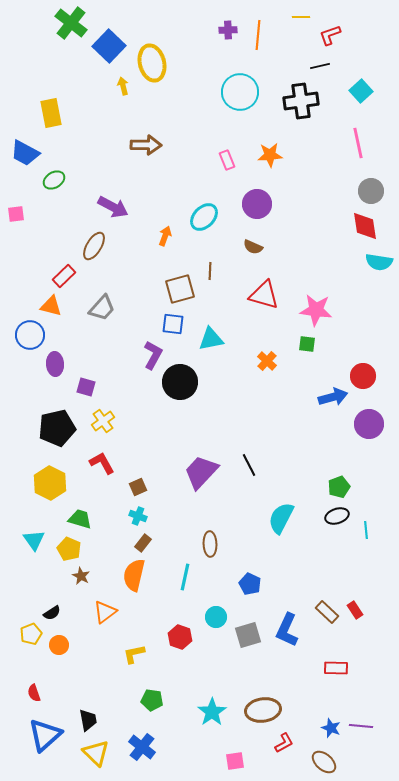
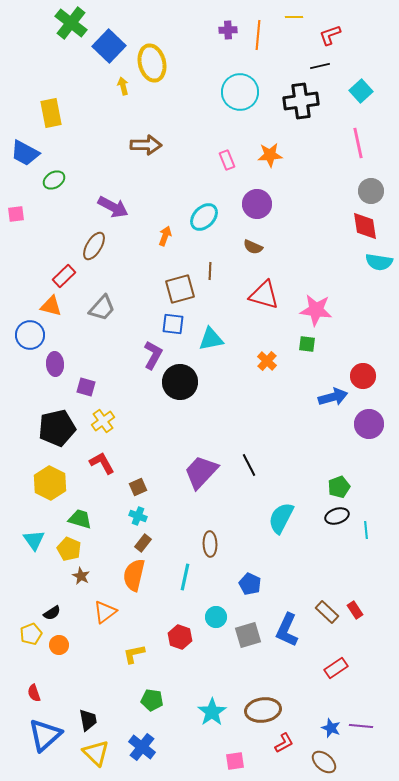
yellow line at (301, 17): moved 7 px left
red rectangle at (336, 668): rotated 35 degrees counterclockwise
